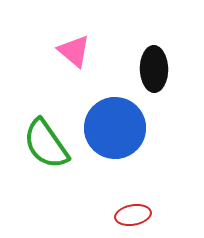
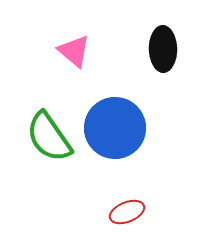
black ellipse: moved 9 px right, 20 px up
green semicircle: moved 3 px right, 7 px up
red ellipse: moved 6 px left, 3 px up; rotated 12 degrees counterclockwise
